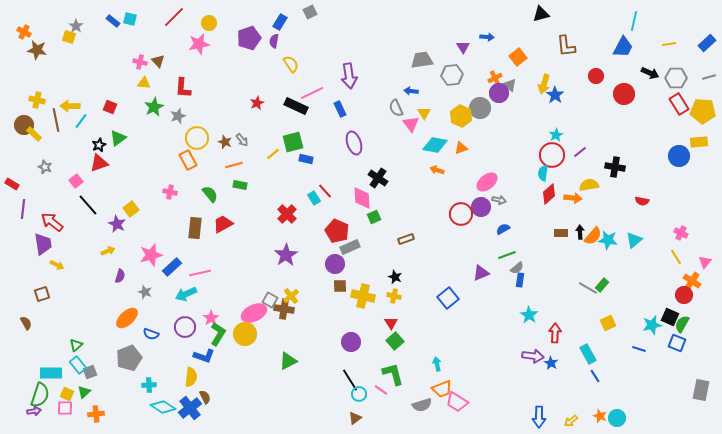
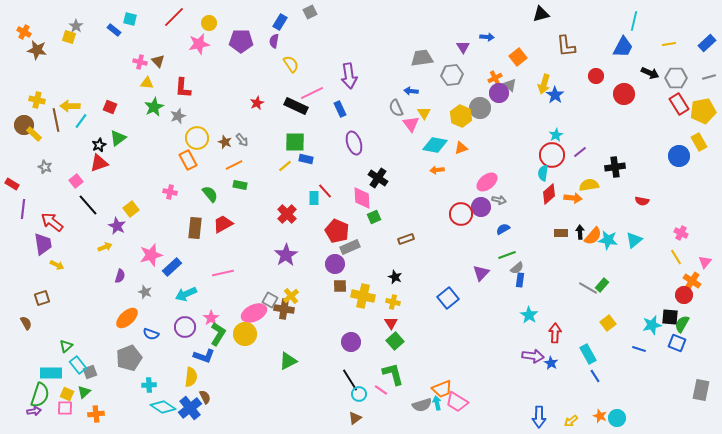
blue rectangle at (113, 21): moved 1 px right, 9 px down
purple pentagon at (249, 38): moved 8 px left, 3 px down; rotated 20 degrees clockwise
gray trapezoid at (422, 60): moved 2 px up
yellow triangle at (144, 83): moved 3 px right
yellow pentagon at (703, 111): rotated 15 degrees counterclockwise
green square at (293, 142): moved 2 px right; rotated 15 degrees clockwise
yellow rectangle at (699, 142): rotated 66 degrees clockwise
yellow line at (273, 154): moved 12 px right, 12 px down
orange line at (234, 165): rotated 12 degrees counterclockwise
black cross at (615, 167): rotated 18 degrees counterclockwise
orange arrow at (437, 170): rotated 24 degrees counterclockwise
cyan rectangle at (314, 198): rotated 32 degrees clockwise
purple star at (117, 224): moved 2 px down
yellow arrow at (108, 251): moved 3 px left, 4 px up
pink line at (200, 273): moved 23 px right
purple triangle at (481, 273): rotated 24 degrees counterclockwise
brown square at (42, 294): moved 4 px down
yellow cross at (394, 296): moved 1 px left, 6 px down
black square at (670, 317): rotated 18 degrees counterclockwise
yellow square at (608, 323): rotated 14 degrees counterclockwise
green triangle at (76, 345): moved 10 px left, 1 px down
cyan arrow at (437, 364): moved 39 px down
